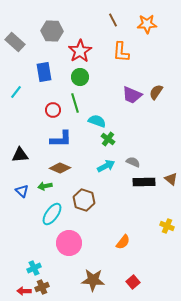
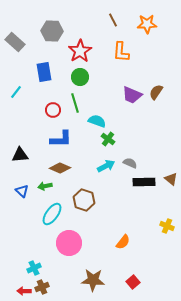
gray semicircle: moved 3 px left, 1 px down
